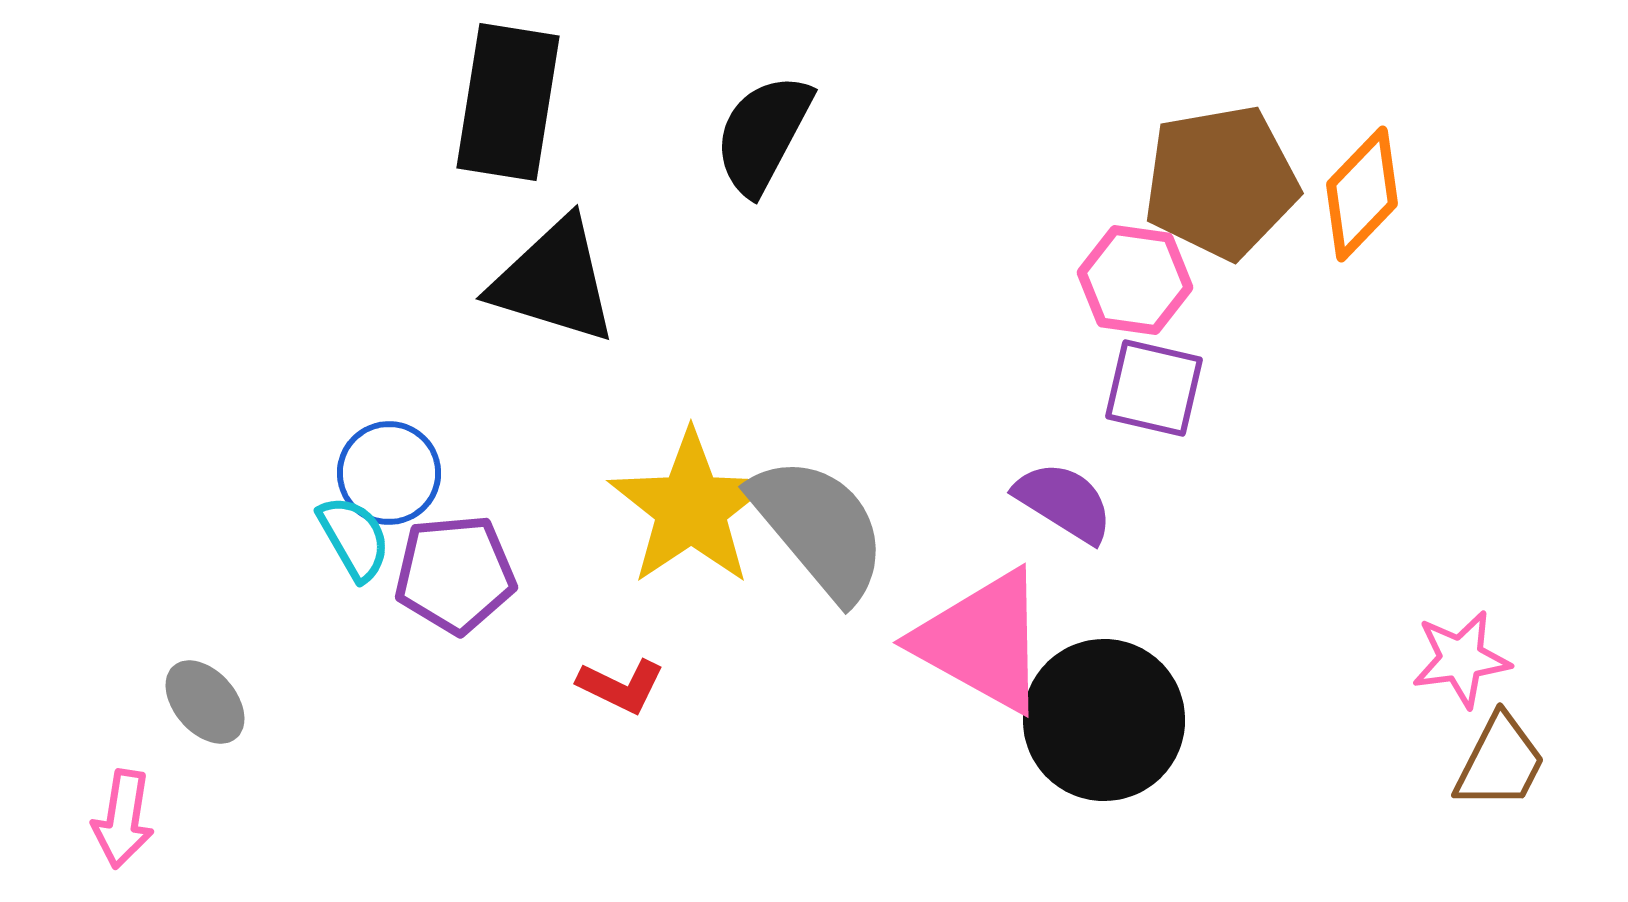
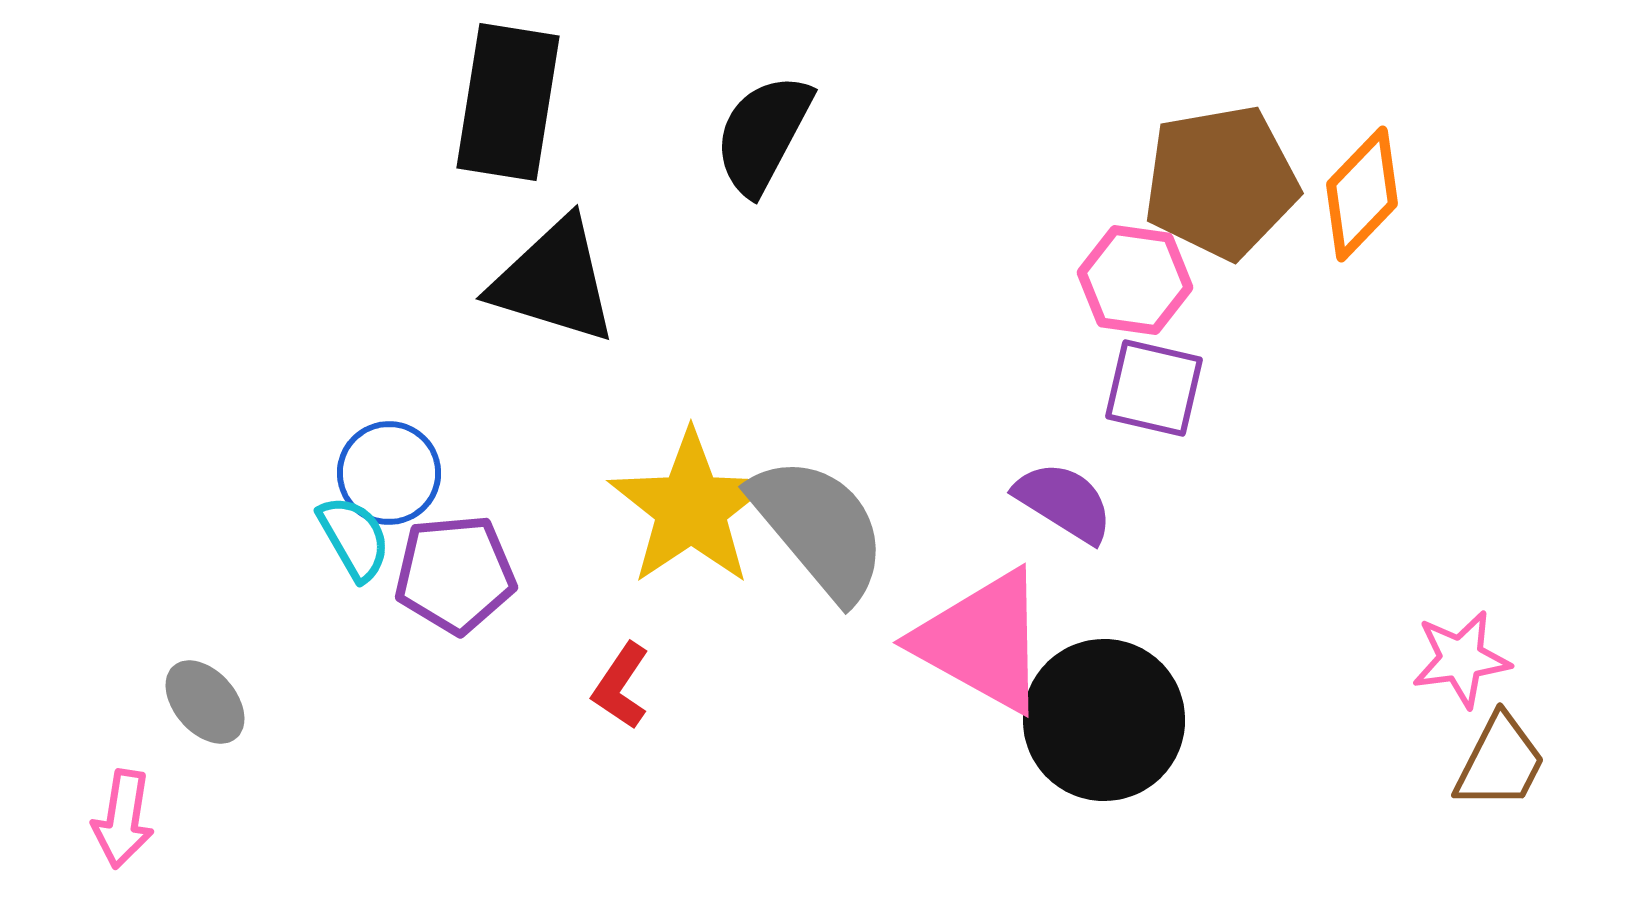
red L-shape: rotated 98 degrees clockwise
